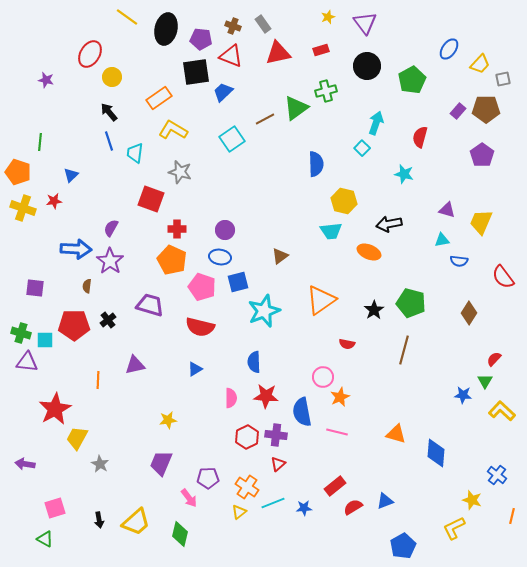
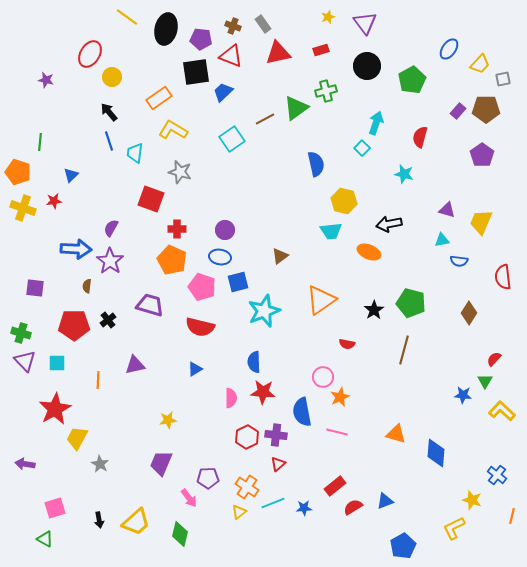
blue semicircle at (316, 164): rotated 10 degrees counterclockwise
red semicircle at (503, 277): rotated 30 degrees clockwise
cyan square at (45, 340): moved 12 px right, 23 px down
purple triangle at (27, 362): moved 2 px left, 1 px up; rotated 40 degrees clockwise
red star at (266, 396): moved 3 px left, 4 px up
